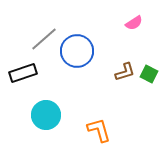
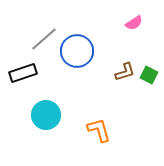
green square: moved 1 px down
